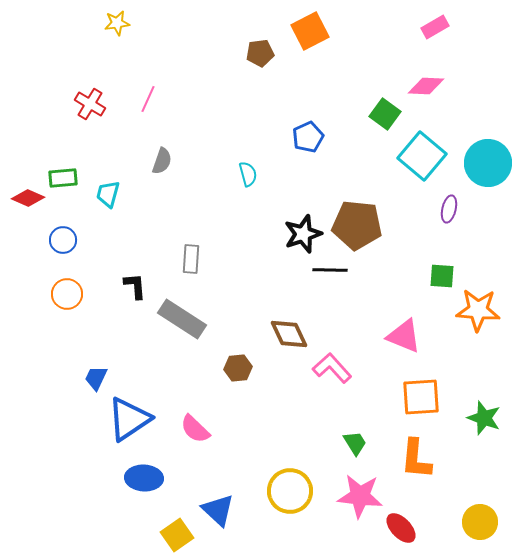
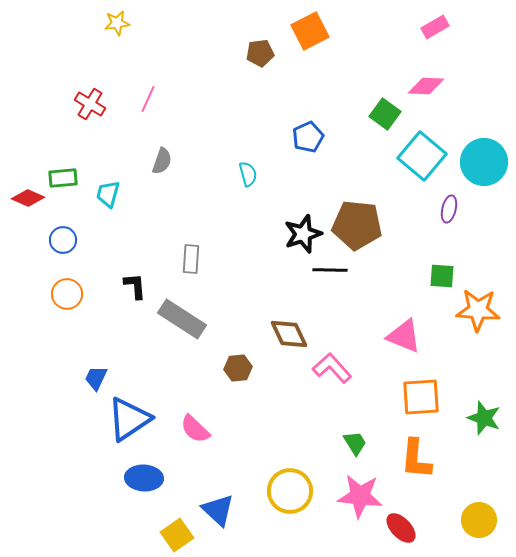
cyan circle at (488, 163): moved 4 px left, 1 px up
yellow circle at (480, 522): moved 1 px left, 2 px up
